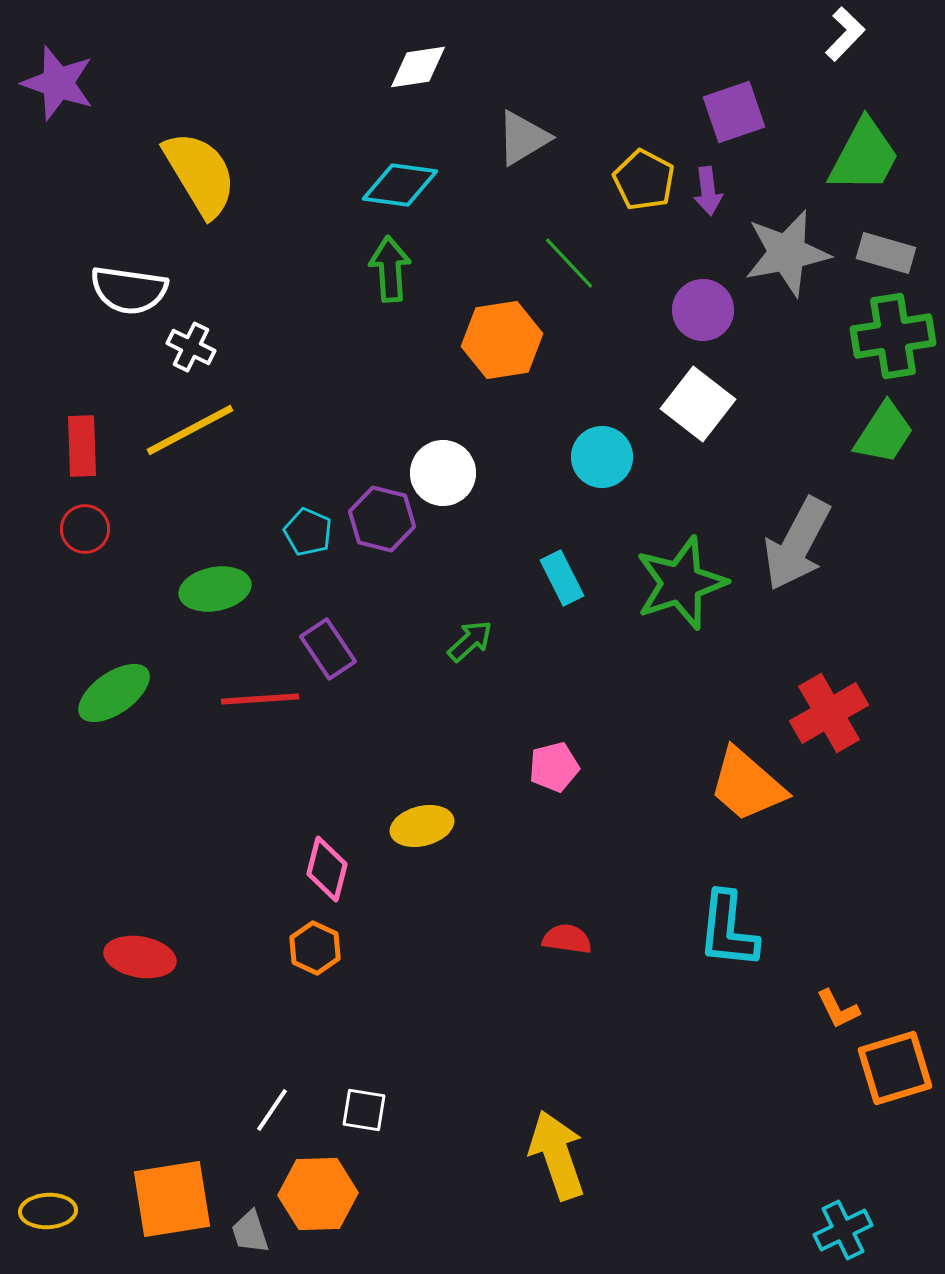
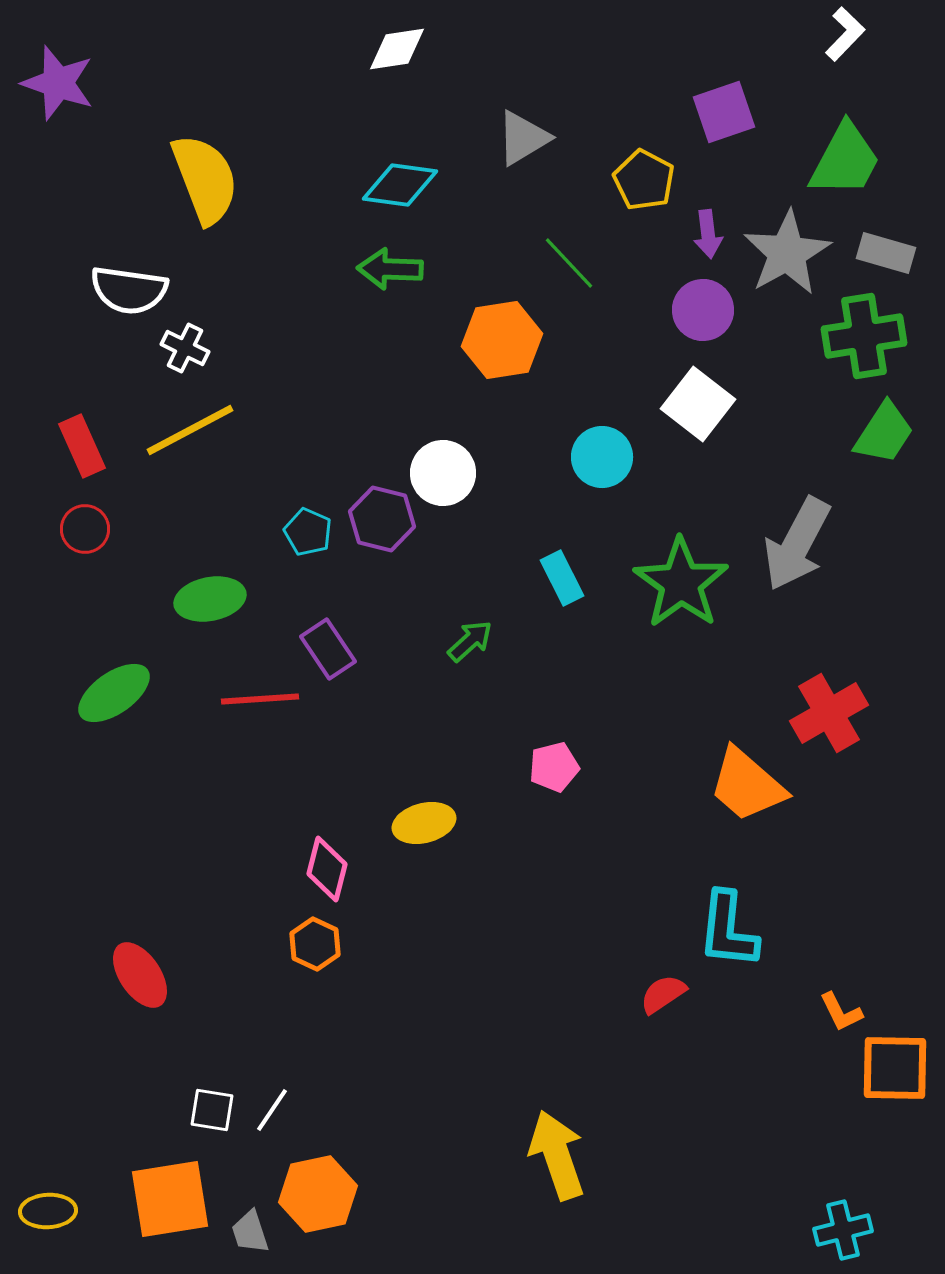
white diamond at (418, 67): moved 21 px left, 18 px up
purple square at (734, 112): moved 10 px left
green trapezoid at (864, 156): moved 19 px left, 4 px down
yellow semicircle at (200, 174): moved 5 px right, 5 px down; rotated 10 degrees clockwise
purple arrow at (708, 191): moved 43 px down
gray star at (787, 253): rotated 18 degrees counterclockwise
green arrow at (390, 269): rotated 84 degrees counterclockwise
green cross at (893, 336): moved 29 px left
white cross at (191, 347): moved 6 px left, 1 px down
red rectangle at (82, 446): rotated 22 degrees counterclockwise
green star at (681, 583): rotated 18 degrees counterclockwise
green ellipse at (215, 589): moved 5 px left, 10 px down
yellow ellipse at (422, 826): moved 2 px right, 3 px up
red semicircle at (567, 939): moved 96 px right, 55 px down; rotated 42 degrees counterclockwise
orange hexagon at (315, 948): moved 4 px up
red ellipse at (140, 957): moved 18 px down; rotated 46 degrees clockwise
orange L-shape at (838, 1009): moved 3 px right, 3 px down
orange square at (895, 1068): rotated 18 degrees clockwise
white square at (364, 1110): moved 152 px left
orange hexagon at (318, 1194): rotated 10 degrees counterclockwise
orange square at (172, 1199): moved 2 px left
cyan cross at (843, 1230): rotated 12 degrees clockwise
